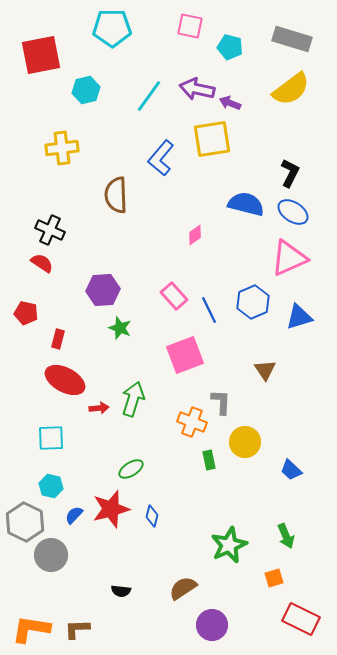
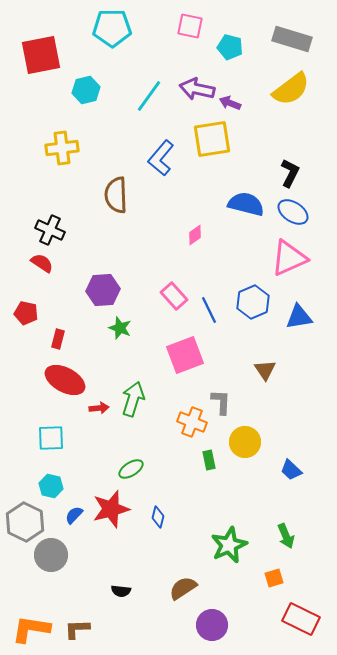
blue triangle at (299, 317): rotated 8 degrees clockwise
blue diamond at (152, 516): moved 6 px right, 1 px down
